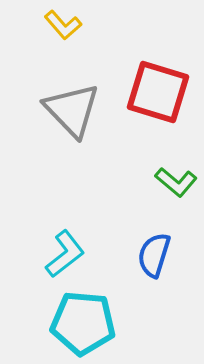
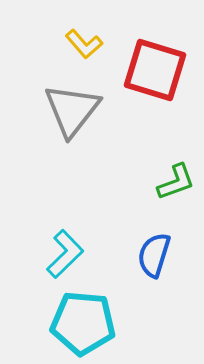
yellow L-shape: moved 21 px right, 19 px down
red square: moved 3 px left, 22 px up
gray triangle: rotated 22 degrees clockwise
green L-shape: rotated 60 degrees counterclockwise
cyan L-shape: rotated 6 degrees counterclockwise
